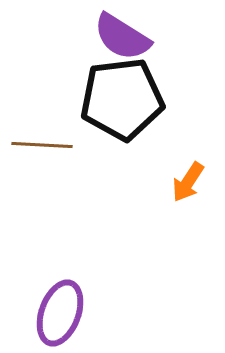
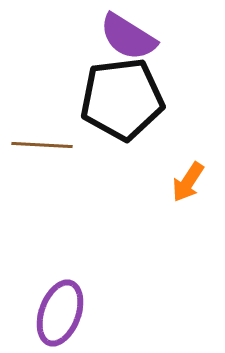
purple semicircle: moved 6 px right
